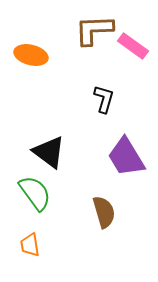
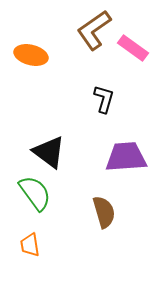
brown L-shape: rotated 33 degrees counterclockwise
pink rectangle: moved 2 px down
purple trapezoid: rotated 117 degrees clockwise
